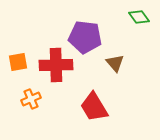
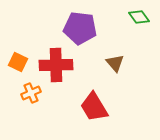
purple pentagon: moved 5 px left, 9 px up
orange square: rotated 36 degrees clockwise
orange cross: moved 6 px up
